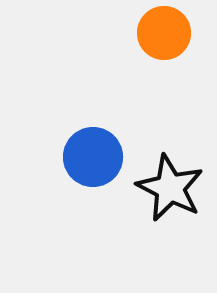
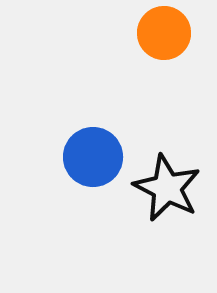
black star: moved 3 px left
